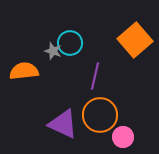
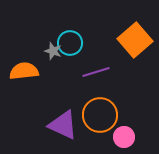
purple line: moved 1 px right, 4 px up; rotated 60 degrees clockwise
purple triangle: moved 1 px down
pink circle: moved 1 px right
